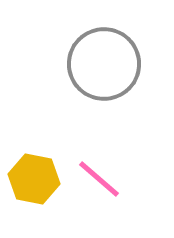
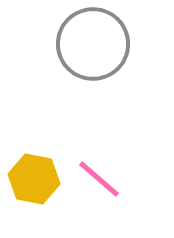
gray circle: moved 11 px left, 20 px up
